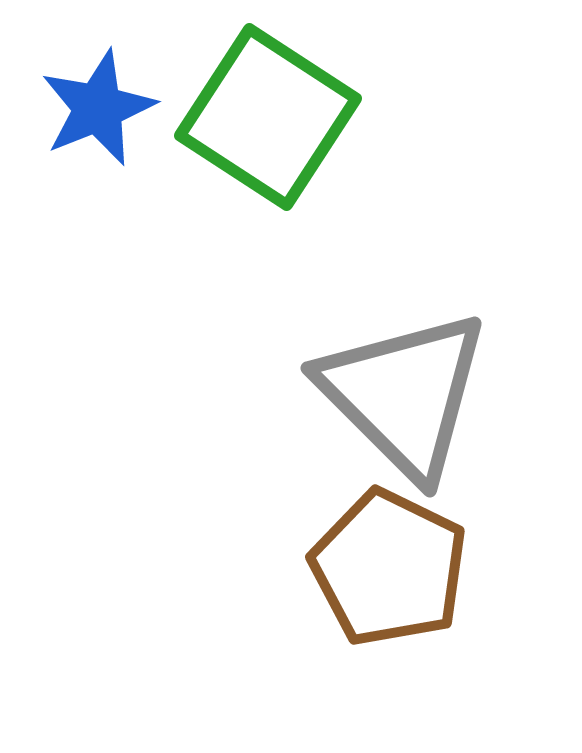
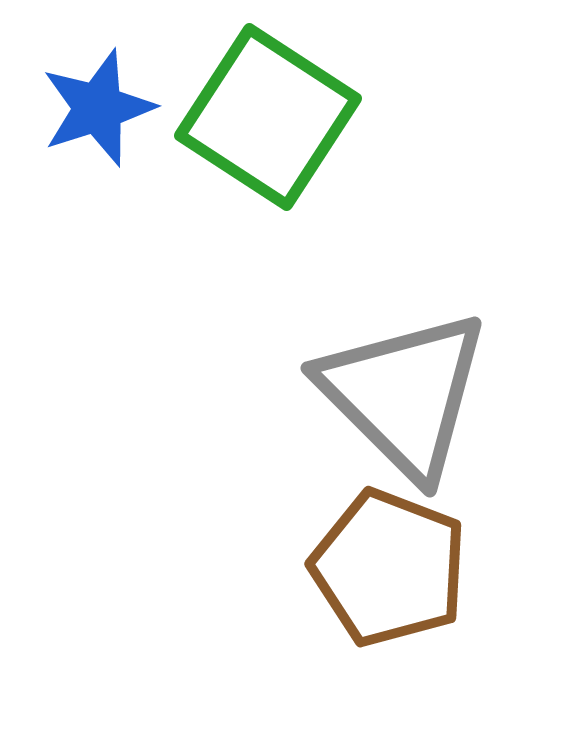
blue star: rotated 4 degrees clockwise
brown pentagon: rotated 5 degrees counterclockwise
